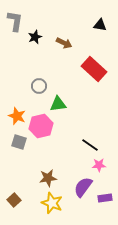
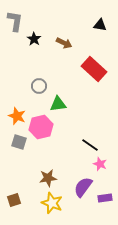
black star: moved 1 px left, 2 px down; rotated 16 degrees counterclockwise
pink hexagon: moved 1 px down
pink star: moved 1 px right, 1 px up; rotated 24 degrees clockwise
brown square: rotated 24 degrees clockwise
